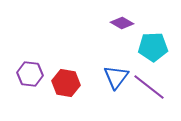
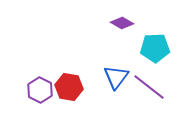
cyan pentagon: moved 2 px right, 1 px down
purple hexagon: moved 10 px right, 16 px down; rotated 20 degrees clockwise
red hexagon: moved 3 px right, 4 px down
